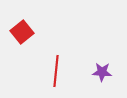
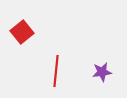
purple star: rotated 12 degrees counterclockwise
